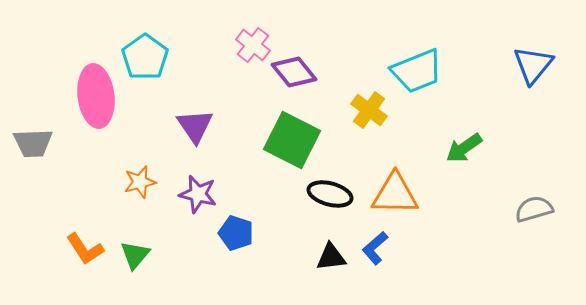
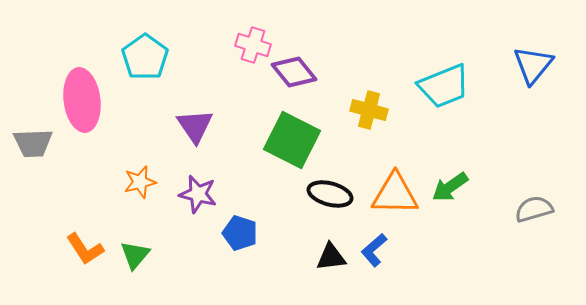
pink cross: rotated 20 degrees counterclockwise
cyan trapezoid: moved 27 px right, 15 px down
pink ellipse: moved 14 px left, 4 px down
yellow cross: rotated 21 degrees counterclockwise
green arrow: moved 14 px left, 39 px down
blue pentagon: moved 4 px right
blue L-shape: moved 1 px left, 2 px down
